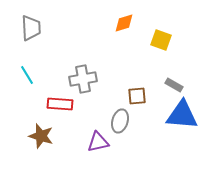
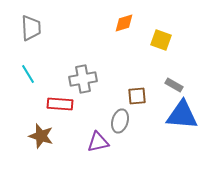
cyan line: moved 1 px right, 1 px up
